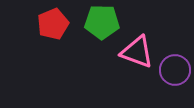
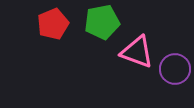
green pentagon: rotated 12 degrees counterclockwise
purple circle: moved 1 px up
